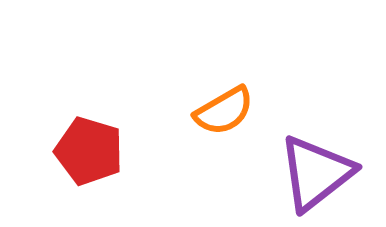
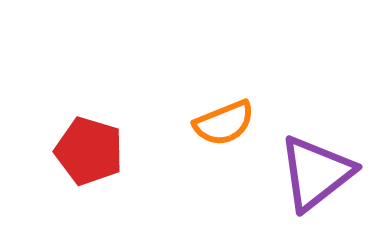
orange semicircle: moved 12 px down; rotated 8 degrees clockwise
